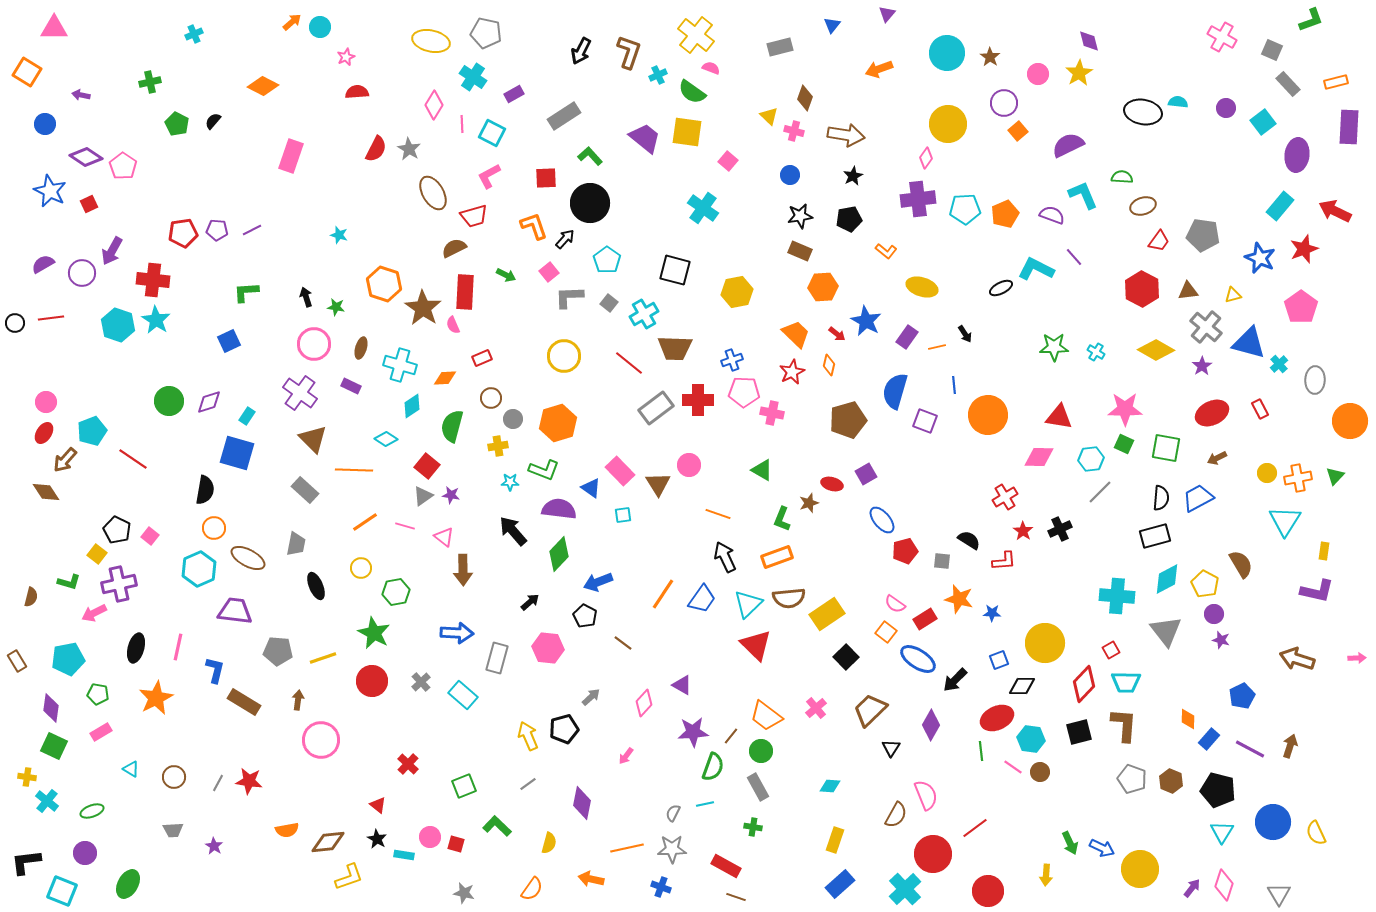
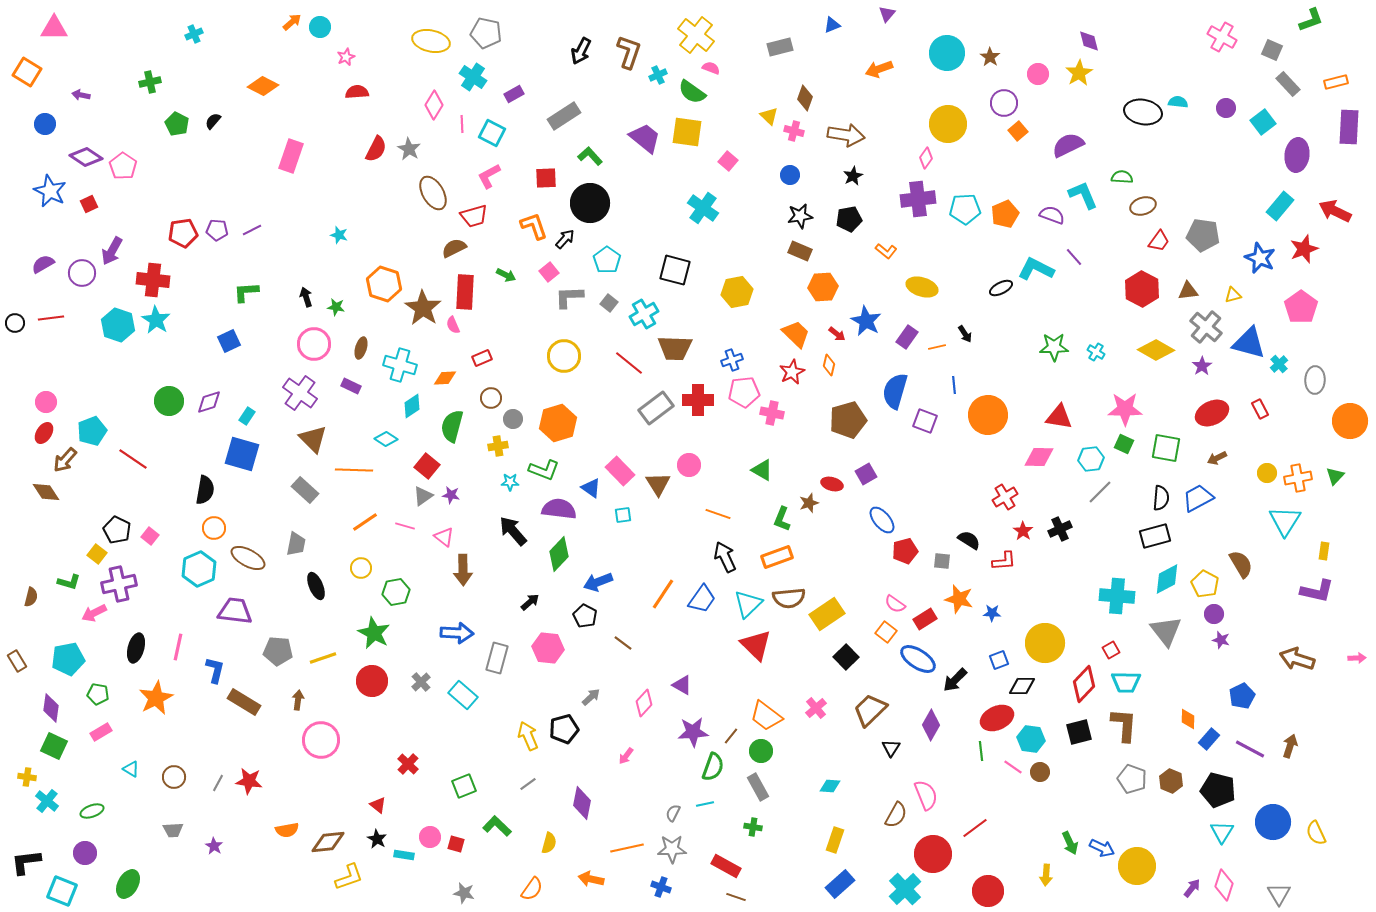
blue triangle at (832, 25): rotated 30 degrees clockwise
pink pentagon at (744, 392): rotated 8 degrees counterclockwise
blue square at (237, 453): moved 5 px right, 1 px down
yellow circle at (1140, 869): moved 3 px left, 3 px up
